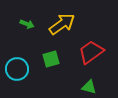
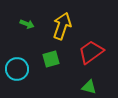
yellow arrow: moved 2 px down; rotated 36 degrees counterclockwise
